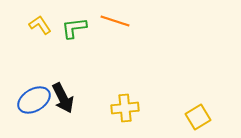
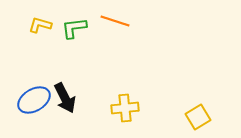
yellow L-shape: rotated 40 degrees counterclockwise
black arrow: moved 2 px right
